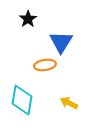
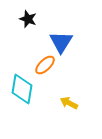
black star: rotated 18 degrees counterclockwise
orange ellipse: rotated 35 degrees counterclockwise
cyan diamond: moved 11 px up
